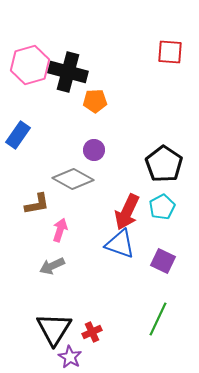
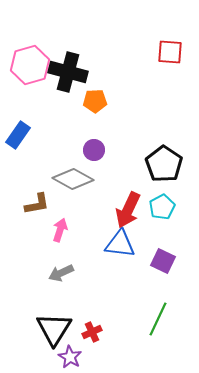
red arrow: moved 1 px right, 2 px up
blue triangle: rotated 12 degrees counterclockwise
gray arrow: moved 9 px right, 7 px down
